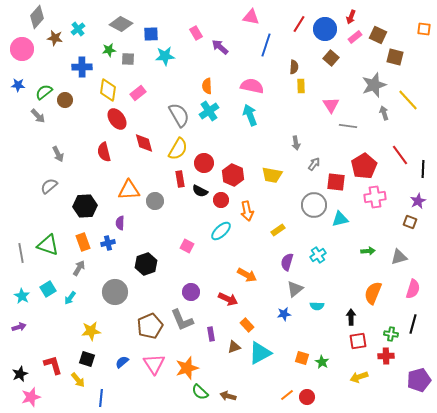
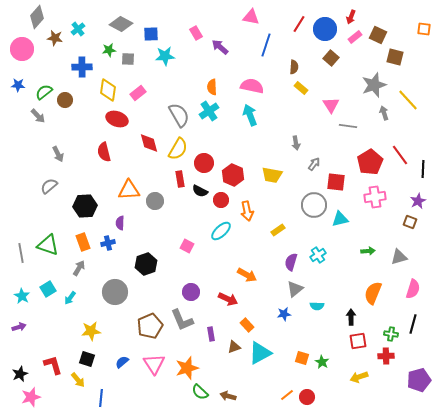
orange semicircle at (207, 86): moved 5 px right, 1 px down
yellow rectangle at (301, 86): moved 2 px down; rotated 48 degrees counterclockwise
red ellipse at (117, 119): rotated 35 degrees counterclockwise
red diamond at (144, 143): moved 5 px right
red pentagon at (364, 166): moved 6 px right, 4 px up
purple semicircle at (287, 262): moved 4 px right
